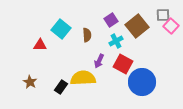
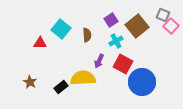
gray square: rotated 24 degrees clockwise
red triangle: moved 2 px up
black rectangle: rotated 16 degrees clockwise
